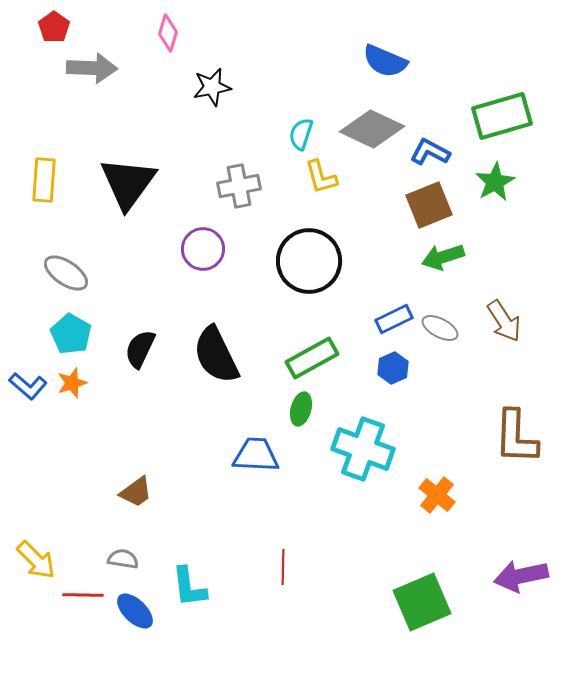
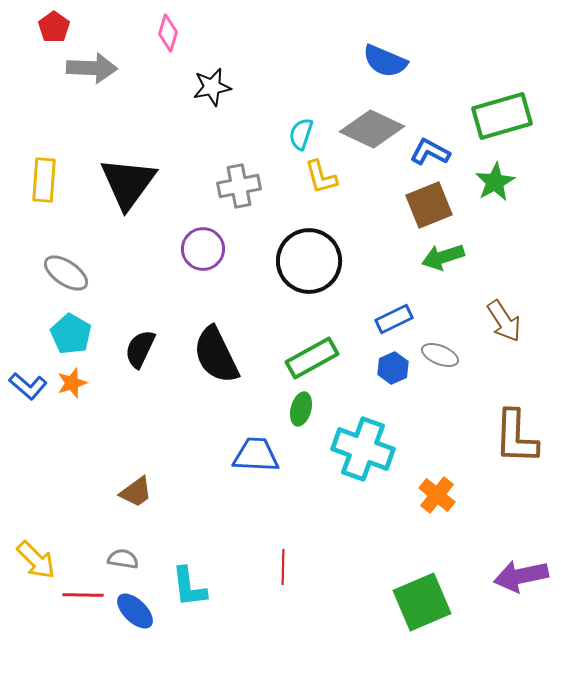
gray ellipse at (440, 328): moved 27 px down; rotated 6 degrees counterclockwise
